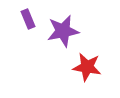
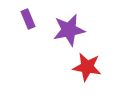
purple star: moved 6 px right, 1 px up
